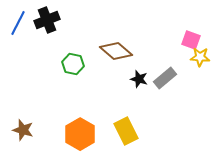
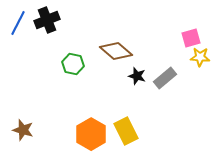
pink square: moved 2 px up; rotated 36 degrees counterclockwise
black star: moved 2 px left, 3 px up
orange hexagon: moved 11 px right
